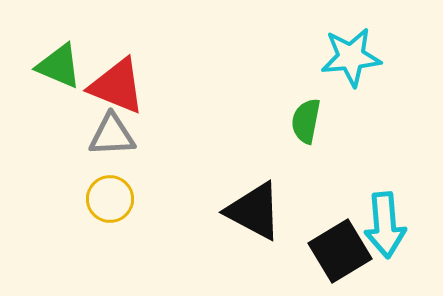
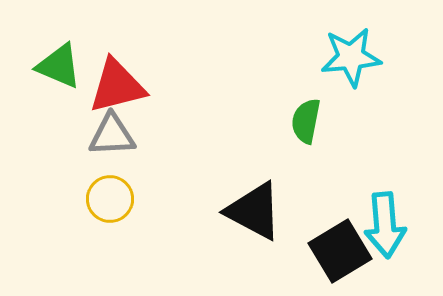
red triangle: rotated 36 degrees counterclockwise
